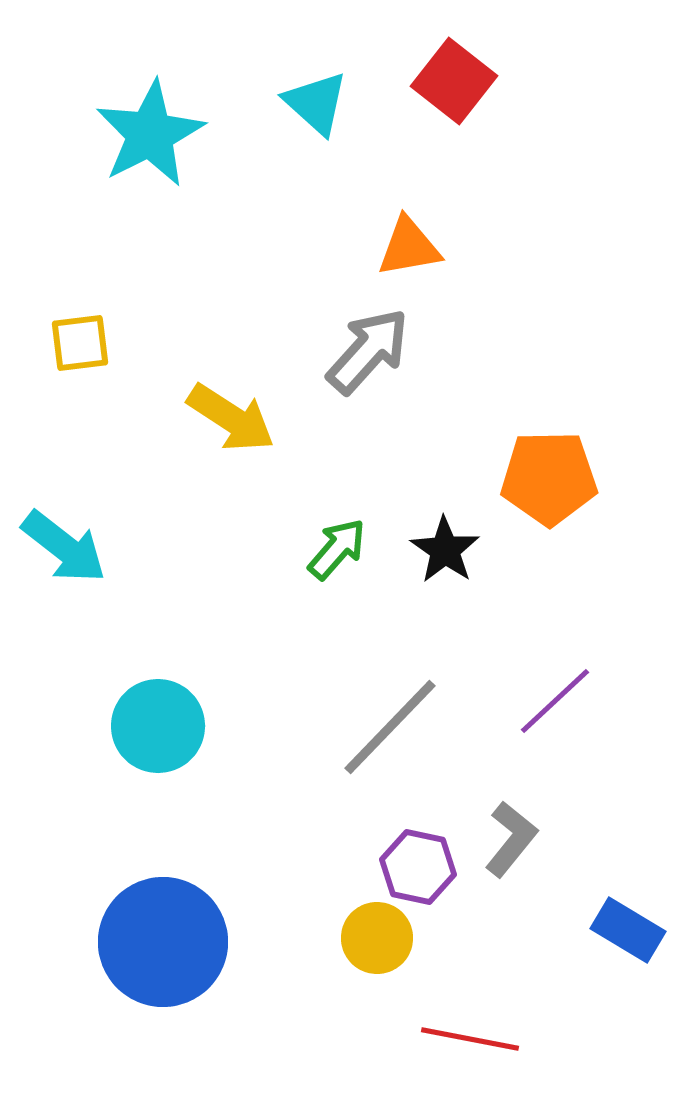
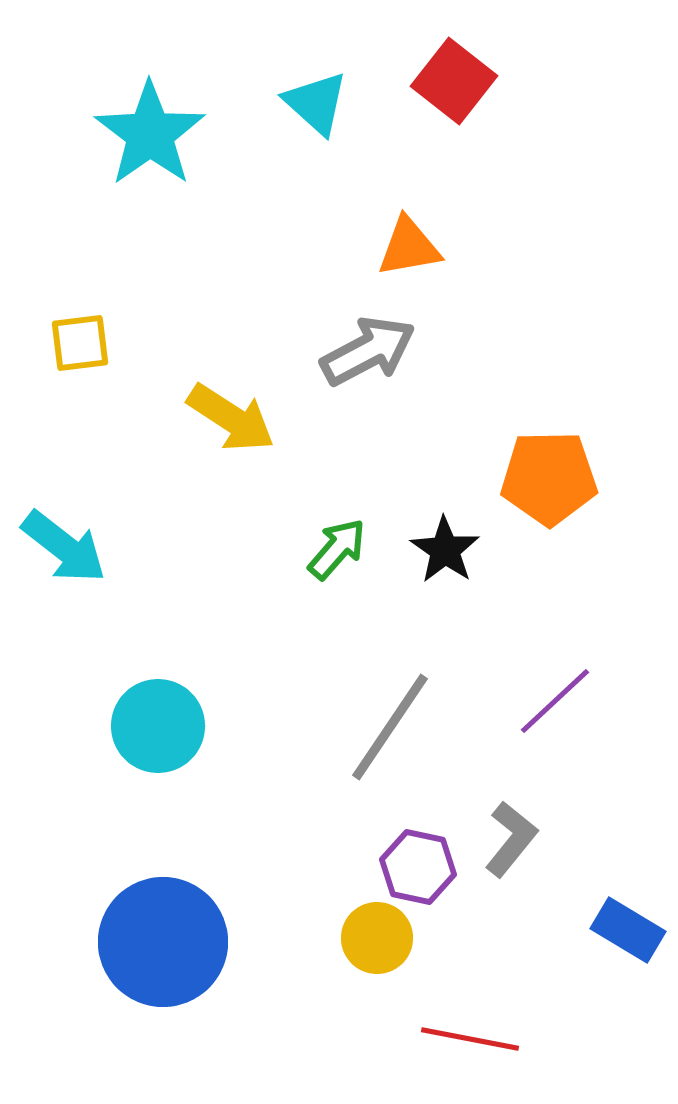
cyan star: rotated 8 degrees counterclockwise
gray arrow: rotated 20 degrees clockwise
gray line: rotated 10 degrees counterclockwise
